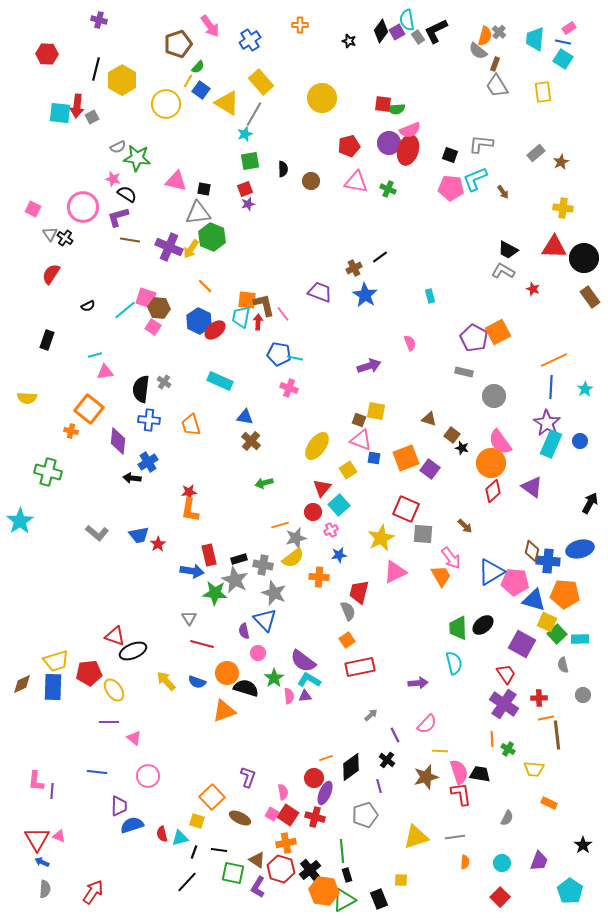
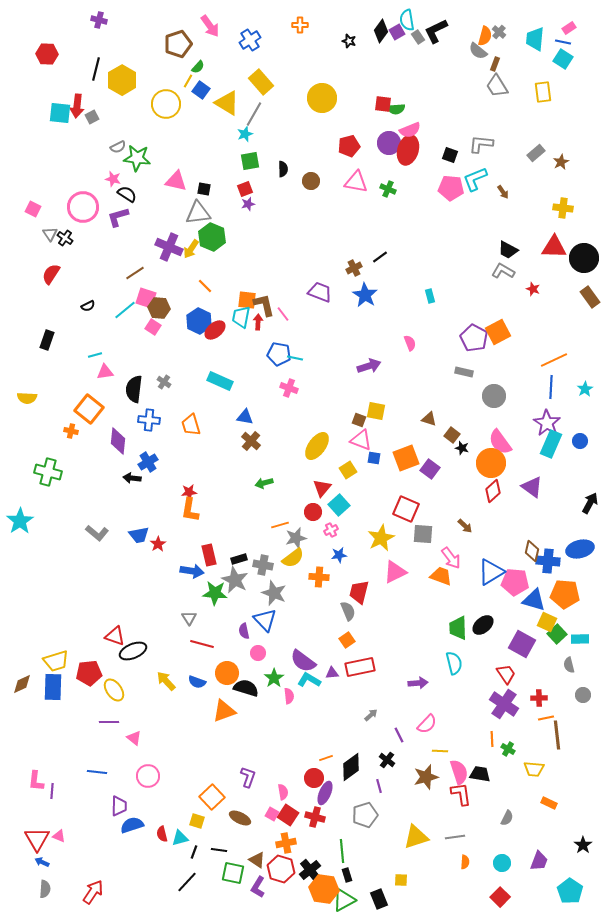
brown line at (130, 240): moved 5 px right, 33 px down; rotated 42 degrees counterclockwise
black semicircle at (141, 389): moved 7 px left
orange trapezoid at (441, 576): rotated 40 degrees counterclockwise
gray semicircle at (563, 665): moved 6 px right
purple triangle at (305, 696): moved 27 px right, 23 px up
purple line at (395, 735): moved 4 px right
orange hexagon at (324, 891): moved 2 px up
